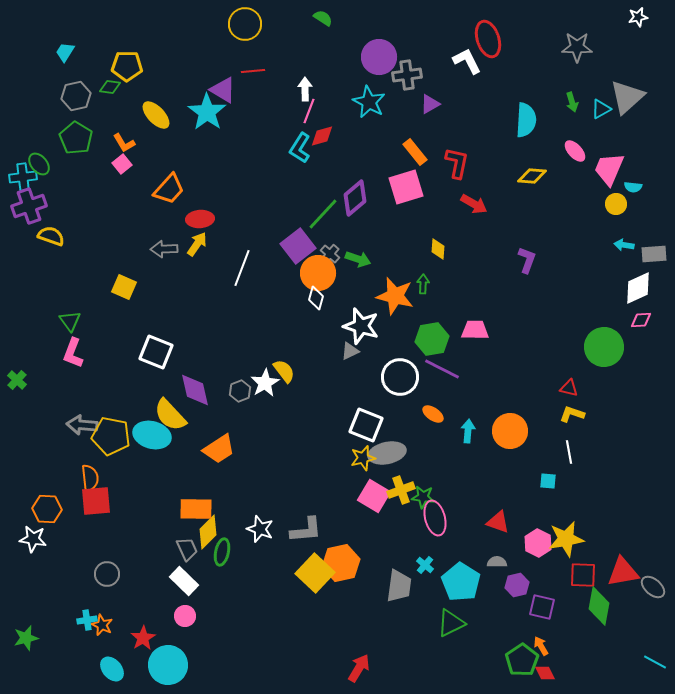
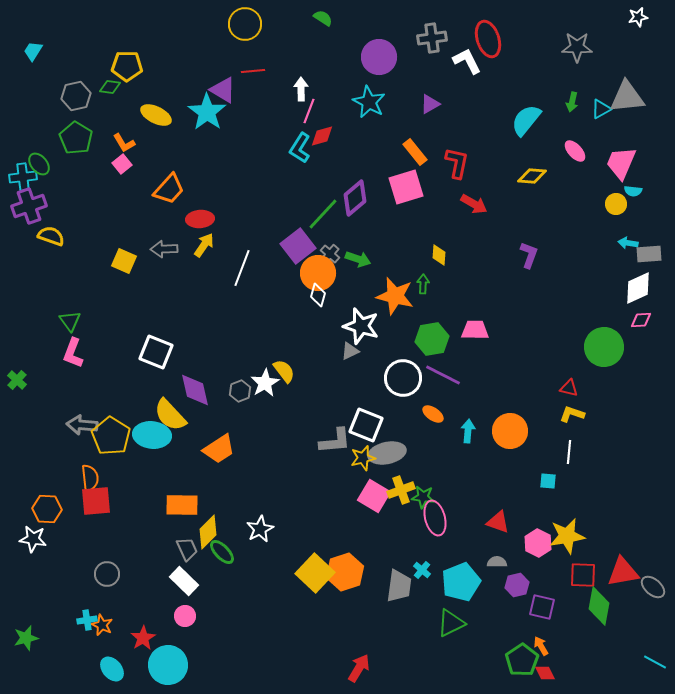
cyan trapezoid at (65, 52): moved 32 px left, 1 px up
gray cross at (407, 75): moved 25 px right, 37 px up
white arrow at (305, 89): moved 4 px left
gray triangle at (627, 97): rotated 36 degrees clockwise
green arrow at (572, 102): rotated 30 degrees clockwise
yellow ellipse at (156, 115): rotated 20 degrees counterclockwise
cyan semicircle at (526, 120): rotated 144 degrees counterclockwise
pink trapezoid at (609, 169): moved 12 px right, 6 px up
cyan semicircle at (633, 187): moved 4 px down
yellow arrow at (197, 244): moved 7 px right, 1 px down
cyan arrow at (624, 245): moved 4 px right, 2 px up
yellow diamond at (438, 249): moved 1 px right, 6 px down
gray rectangle at (654, 254): moved 5 px left
purple L-shape at (527, 260): moved 2 px right, 5 px up
yellow square at (124, 287): moved 26 px up
white diamond at (316, 298): moved 2 px right, 3 px up
purple line at (442, 369): moved 1 px right, 6 px down
white circle at (400, 377): moved 3 px right, 1 px down
cyan ellipse at (152, 435): rotated 9 degrees counterclockwise
yellow pentagon at (111, 436): rotated 21 degrees clockwise
white line at (569, 452): rotated 15 degrees clockwise
orange rectangle at (196, 509): moved 14 px left, 4 px up
white star at (260, 529): rotated 24 degrees clockwise
gray L-shape at (306, 530): moved 29 px right, 89 px up
yellow star at (566, 539): moved 1 px right, 3 px up
green ellipse at (222, 552): rotated 56 degrees counterclockwise
orange hexagon at (341, 563): moved 4 px right, 9 px down; rotated 6 degrees counterclockwise
cyan cross at (425, 565): moved 3 px left, 5 px down
cyan pentagon at (461, 582): rotated 18 degrees clockwise
